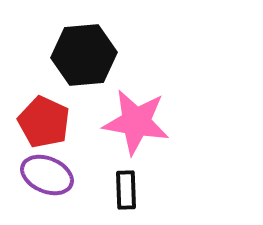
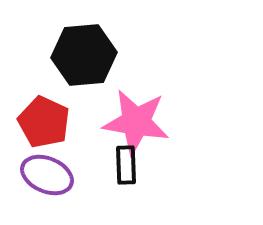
black rectangle: moved 25 px up
